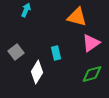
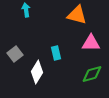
cyan arrow: rotated 32 degrees counterclockwise
orange triangle: moved 2 px up
pink triangle: rotated 36 degrees clockwise
gray square: moved 1 px left, 2 px down
